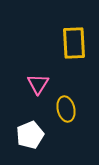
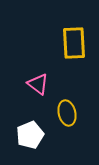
pink triangle: rotated 25 degrees counterclockwise
yellow ellipse: moved 1 px right, 4 px down
